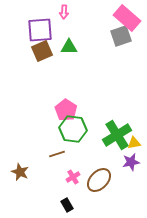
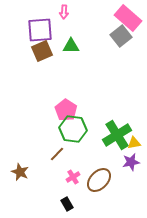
pink rectangle: moved 1 px right
gray square: rotated 20 degrees counterclockwise
green triangle: moved 2 px right, 1 px up
brown line: rotated 28 degrees counterclockwise
black rectangle: moved 1 px up
